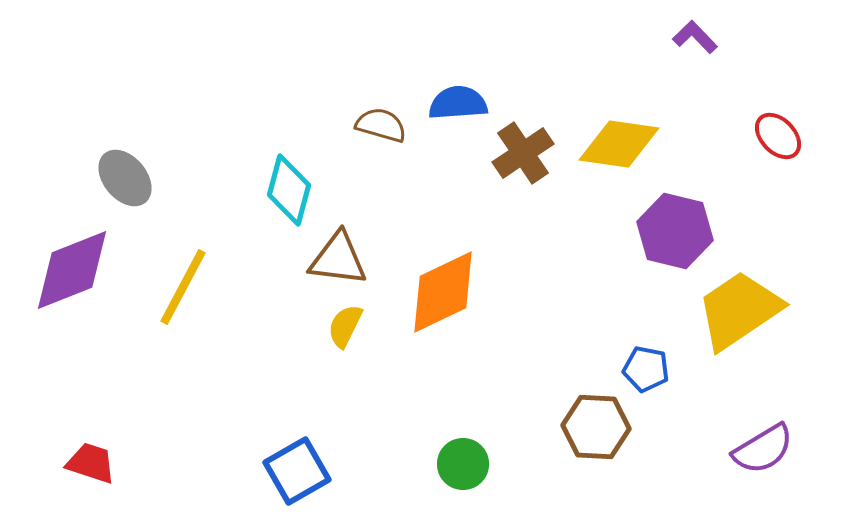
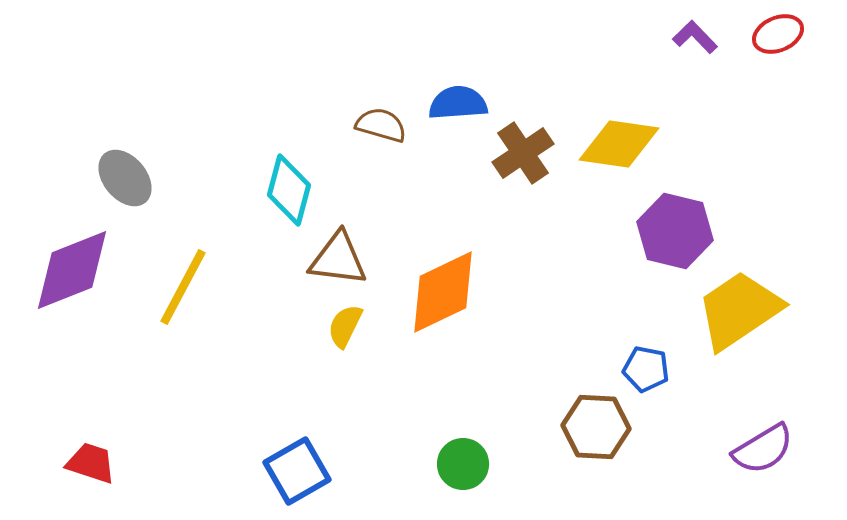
red ellipse: moved 102 px up; rotated 69 degrees counterclockwise
